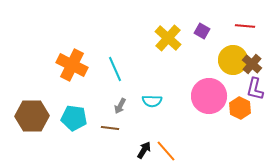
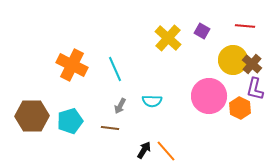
cyan pentagon: moved 4 px left, 3 px down; rotated 25 degrees counterclockwise
